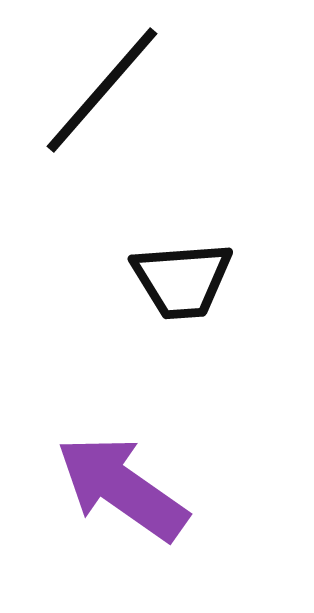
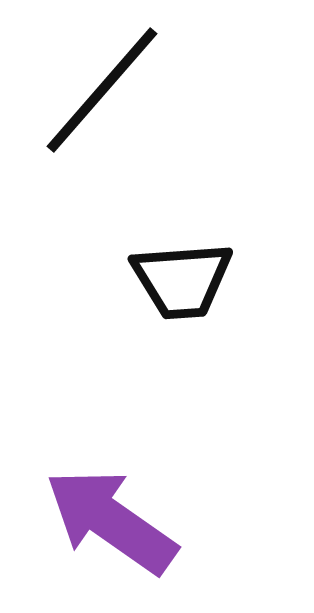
purple arrow: moved 11 px left, 33 px down
